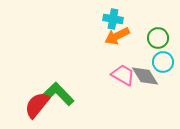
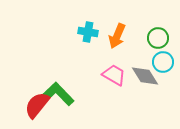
cyan cross: moved 25 px left, 13 px down
orange arrow: rotated 40 degrees counterclockwise
pink trapezoid: moved 9 px left
